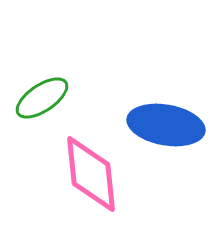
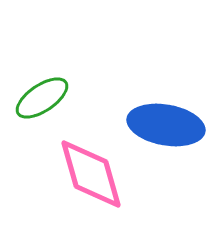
pink diamond: rotated 10 degrees counterclockwise
